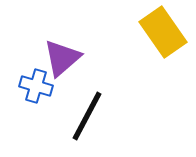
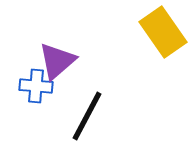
purple triangle: moved 5 px left, 3 px down
blue cross: rotated 12 degrees counterclockwise
